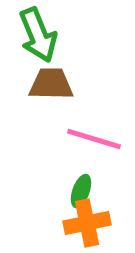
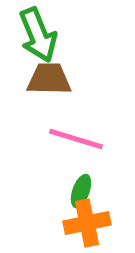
brown trapezoid: moved 2 px left, 5 px up
pink line: moved 18 px left
